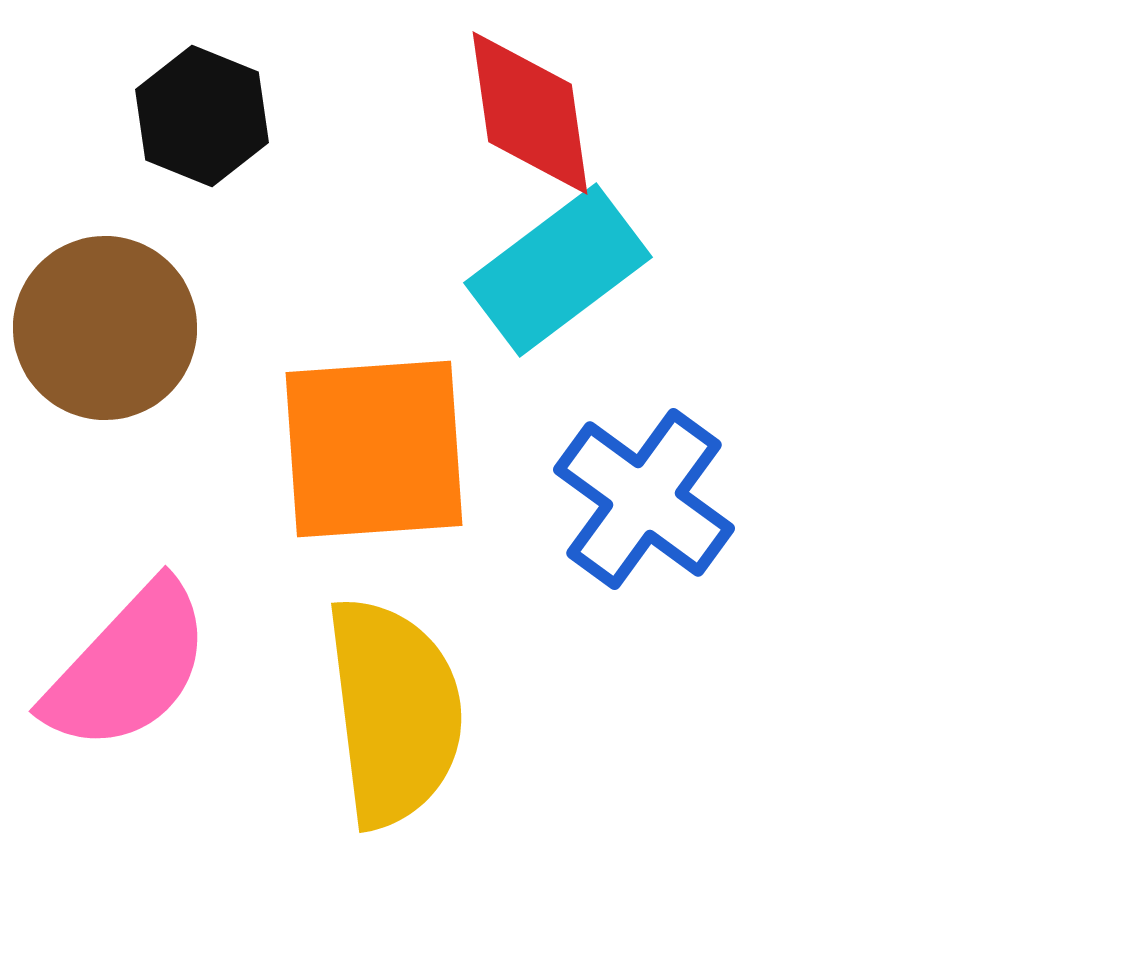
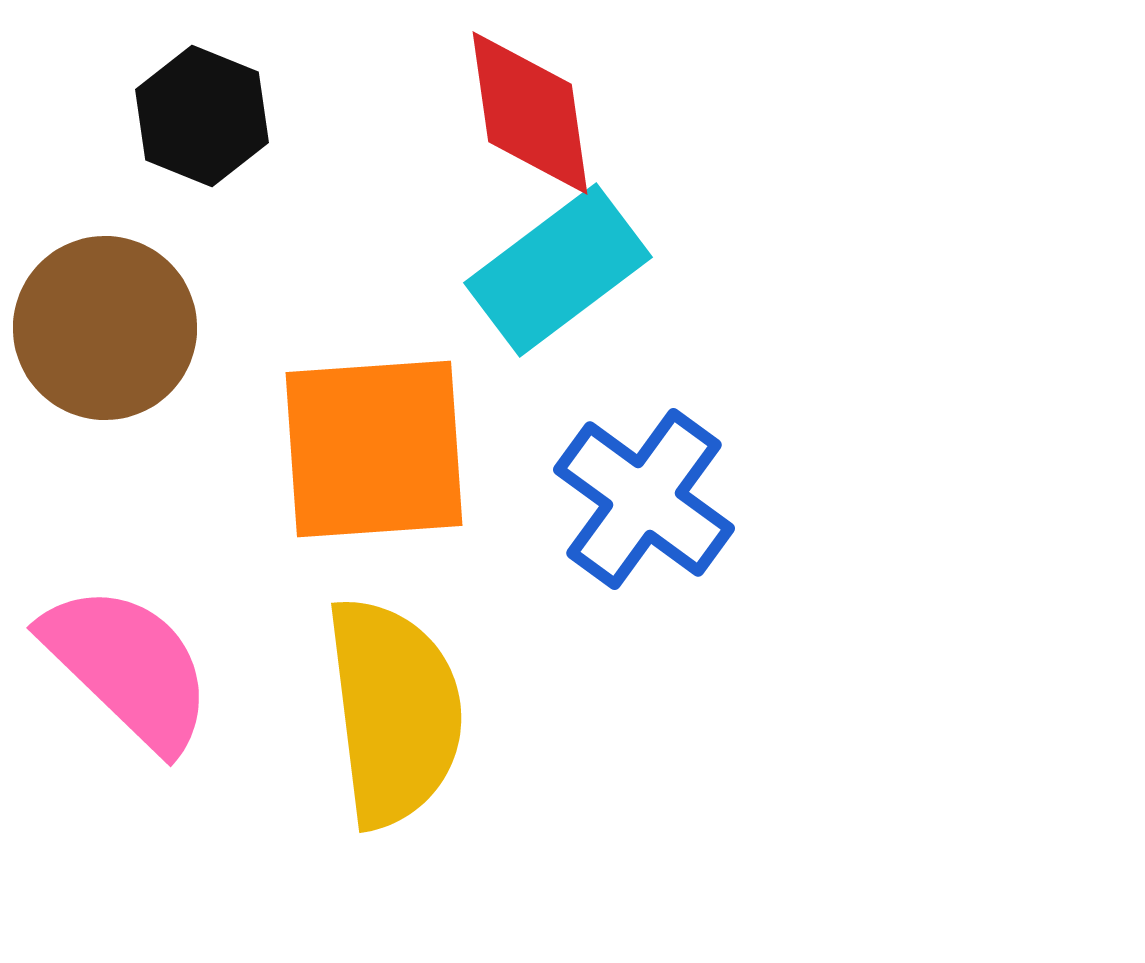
pink semicircle: rotated 89 degrees counterclockwise
